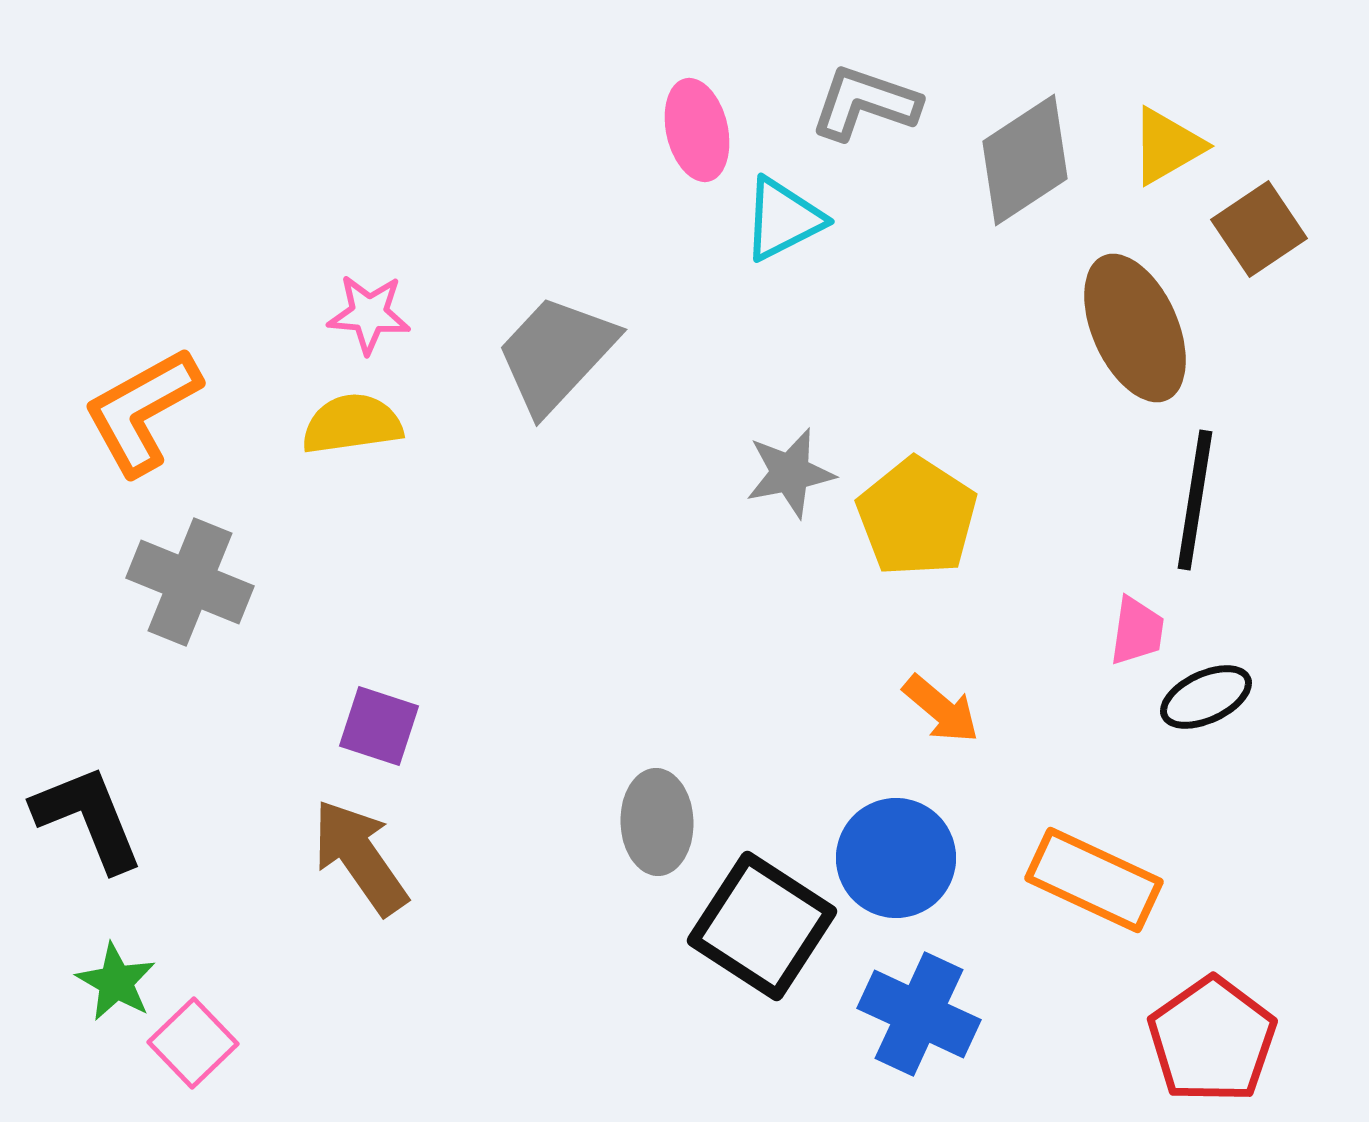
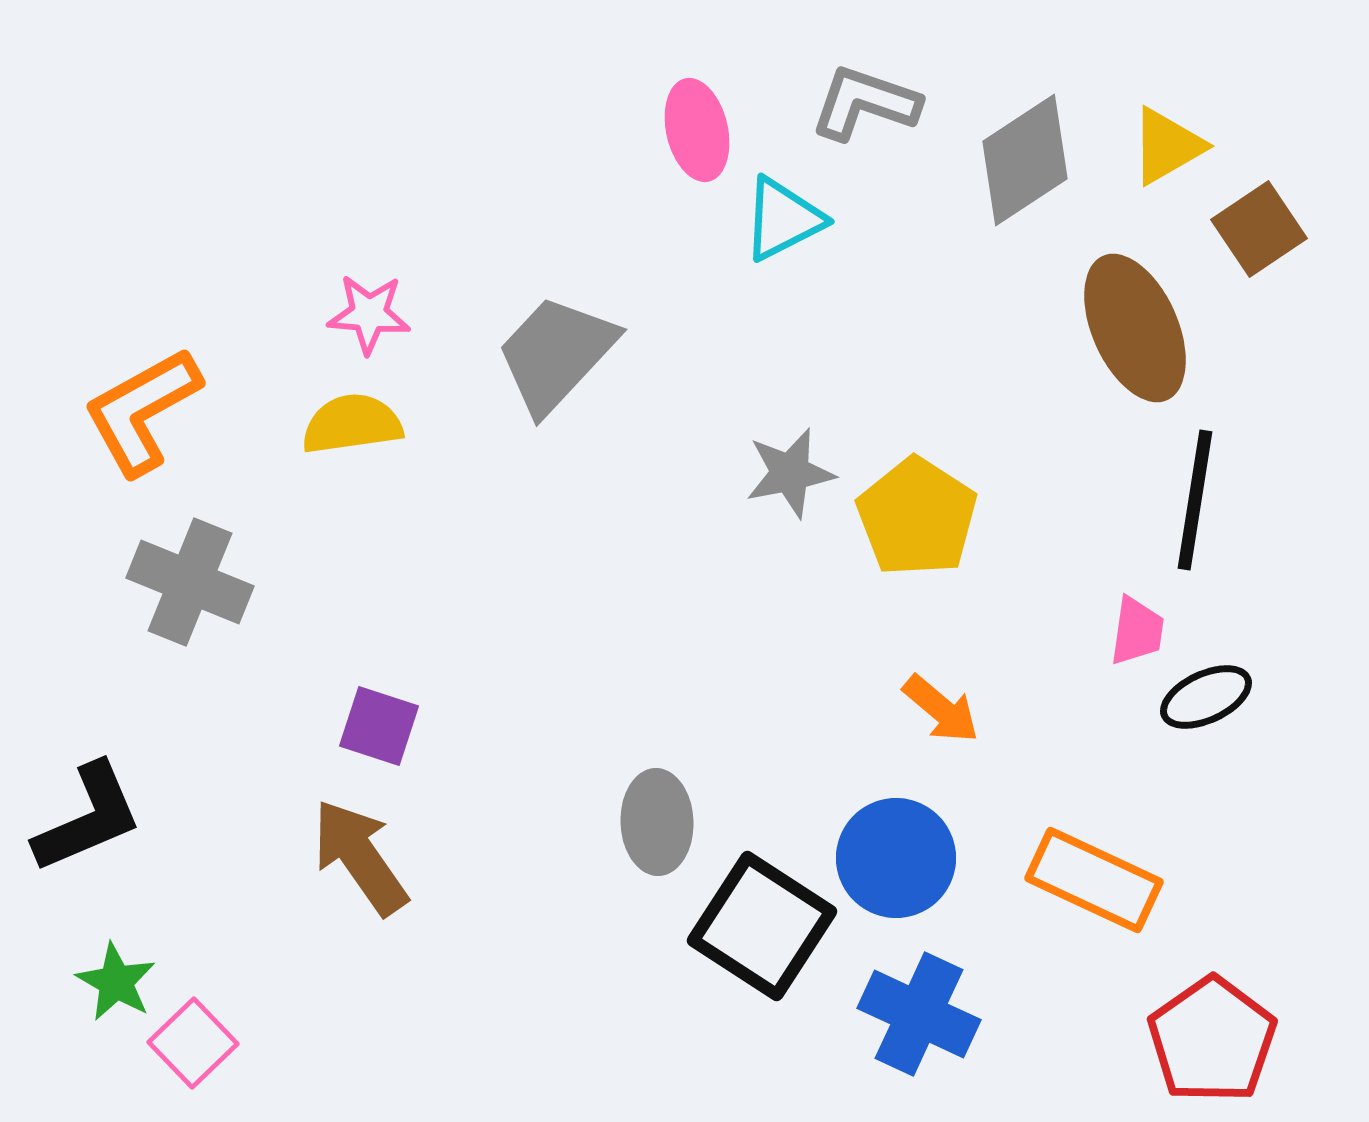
black L-shape: rotated 89 degrees clockwise
